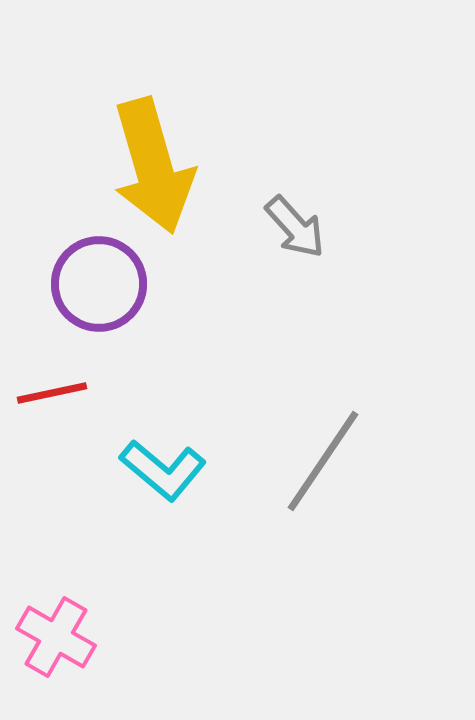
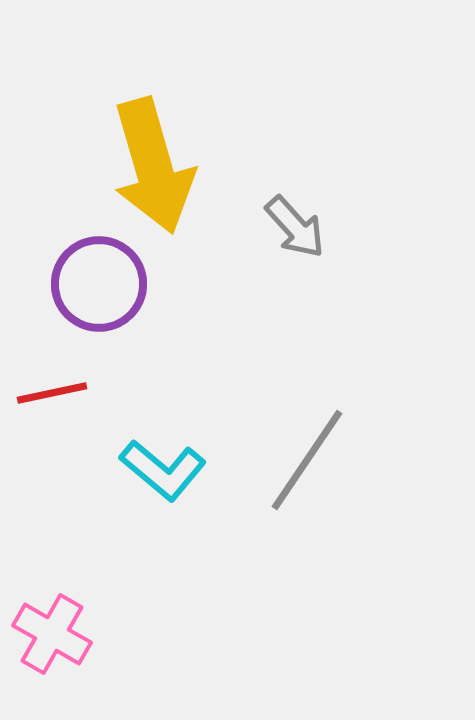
gray line: moved 16 px left, 1 px up
pink cross: moved 4 px left, 3 px up
